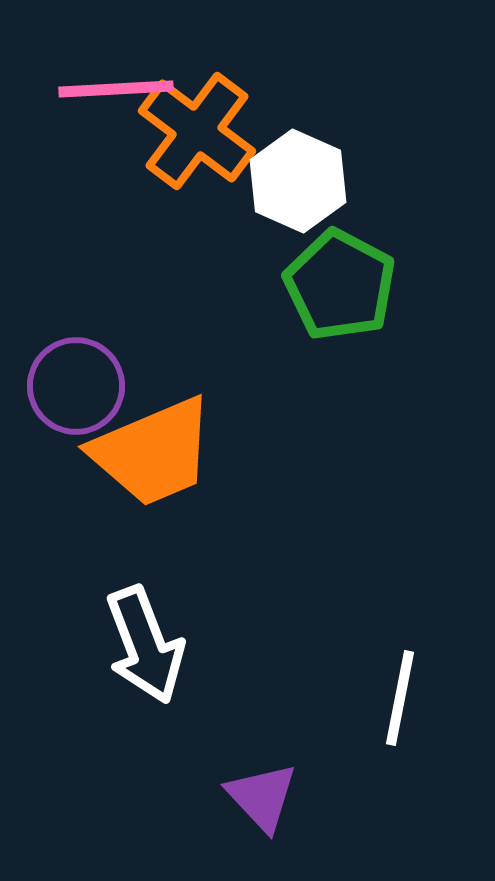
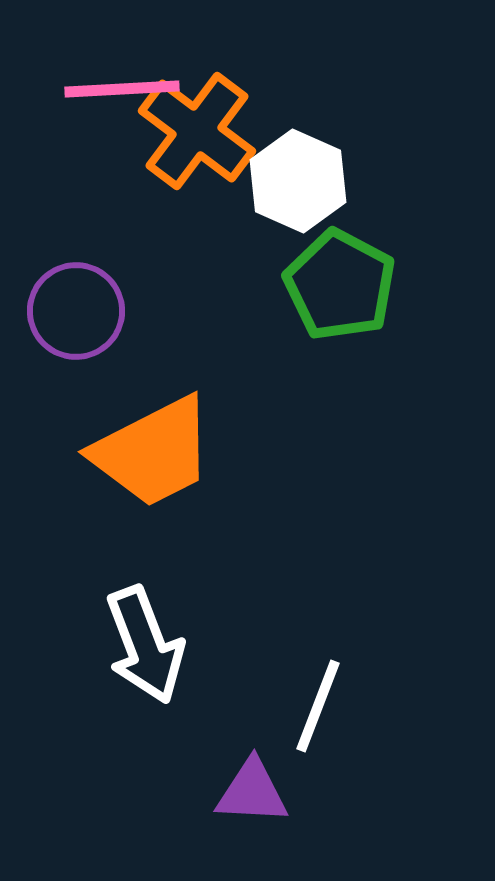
pink line: moved 6 px right
purple circle: moved 75 px up
orange trapezoid: rotated 4 degrees counterclockwise
white line: moved 82 px left, 8 px down; rotated 10 degrees clockwise
purple triangle: moved 10 px left, 5 px up; rotated 44 degrees counterclockwise
